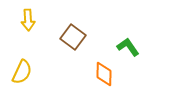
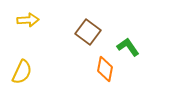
yellow arrow: rotated 90 degrees counterclockwise
brown square: moved 15 px right, 5 px up
orange diamond: moved 1 px right, 5 px up; rotated 10 degrees clockwise
